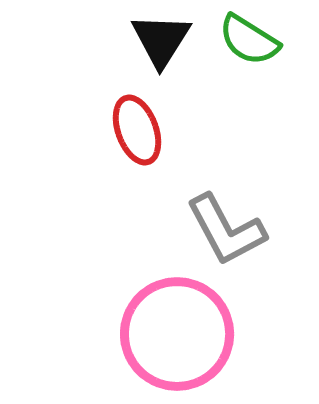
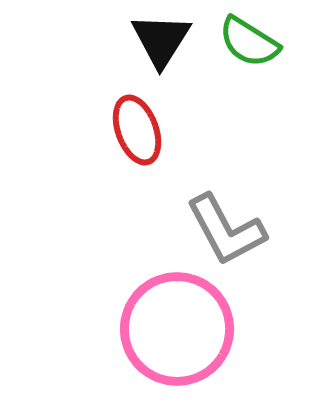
green semicircle: moved 2 px down
pink circle: moved 5 px up
